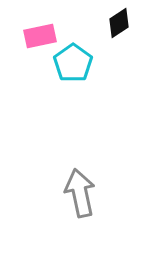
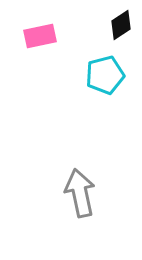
black diamond: moved 2 px right, 2 px down
cyan pentagon: moved 32 px right, 12 px down; rotated 21 degrees clockwise
